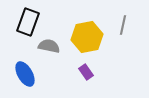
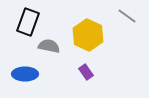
gray line: moved 4 px right, 9 px up; rotated 66 degrees counterclockwise
yellow hexagon: moved 1 px right, 2 px up; rotated 24 degrees counterclockwise
blue ellipse: rotated 60 degrees counterclockwise
